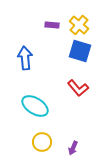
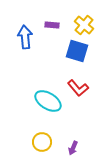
yellow cross: moved 5 px right
blue square: moved 3 px left
blue arrow: moved 21 px up
cyan ellipse: moved 13 px right, 5 px up
